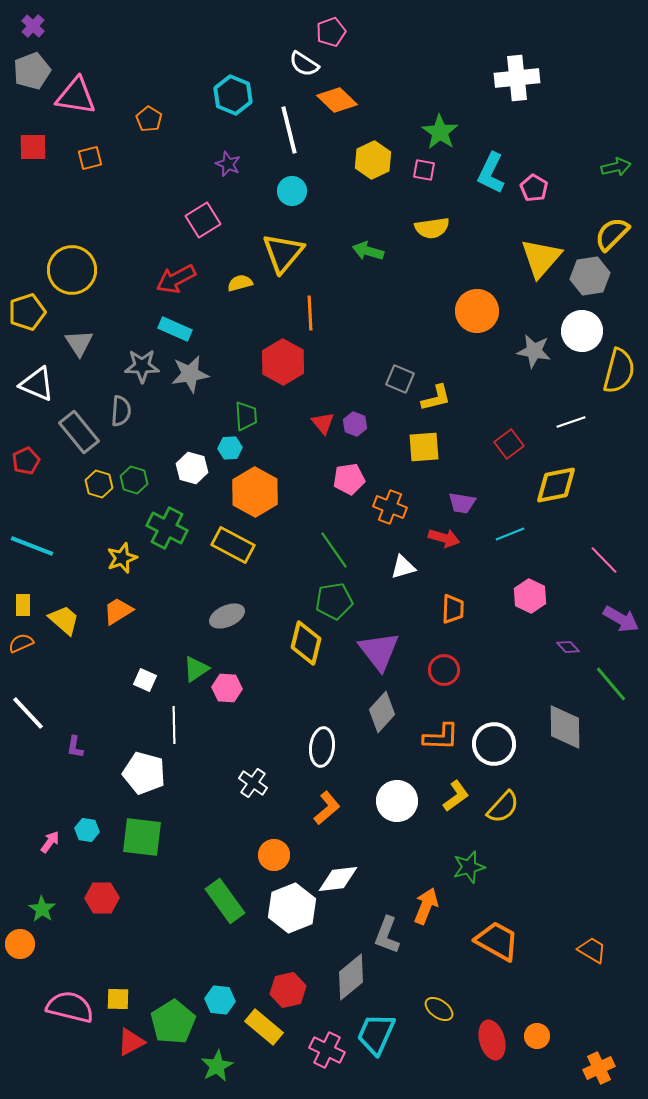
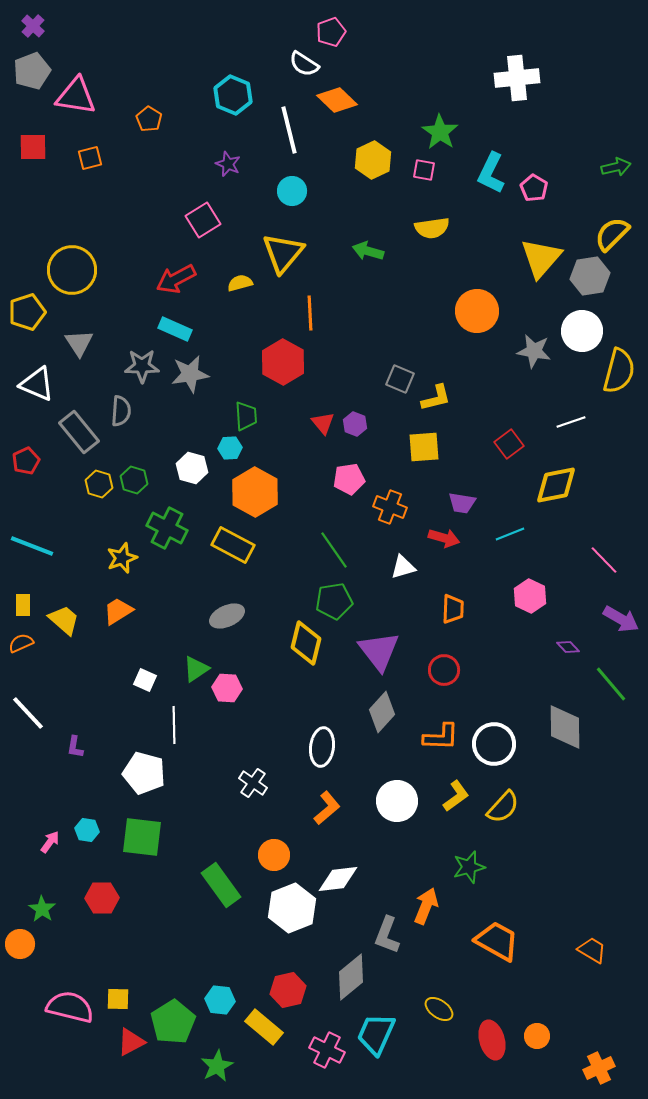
green rectangle at (225, 901): moved 4 px left, 16 px up
